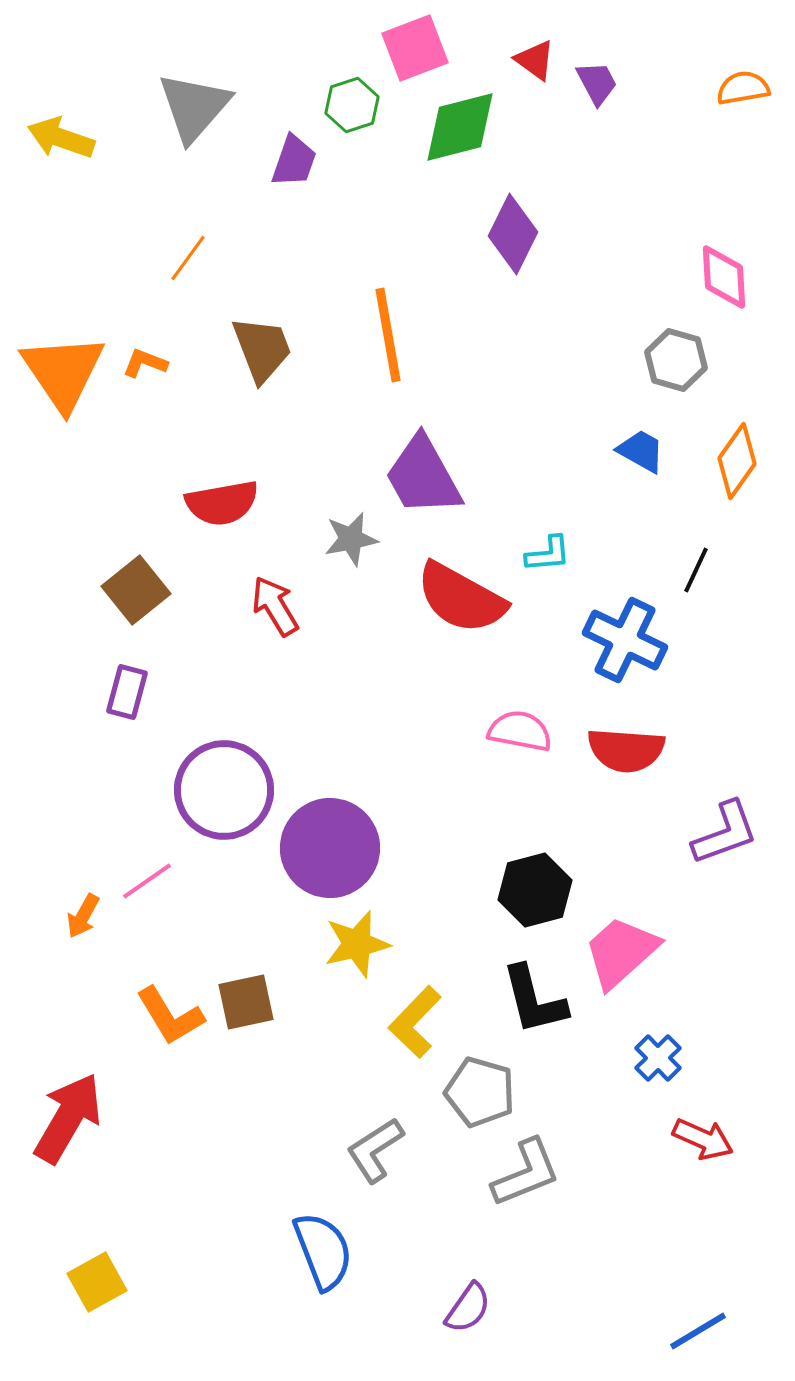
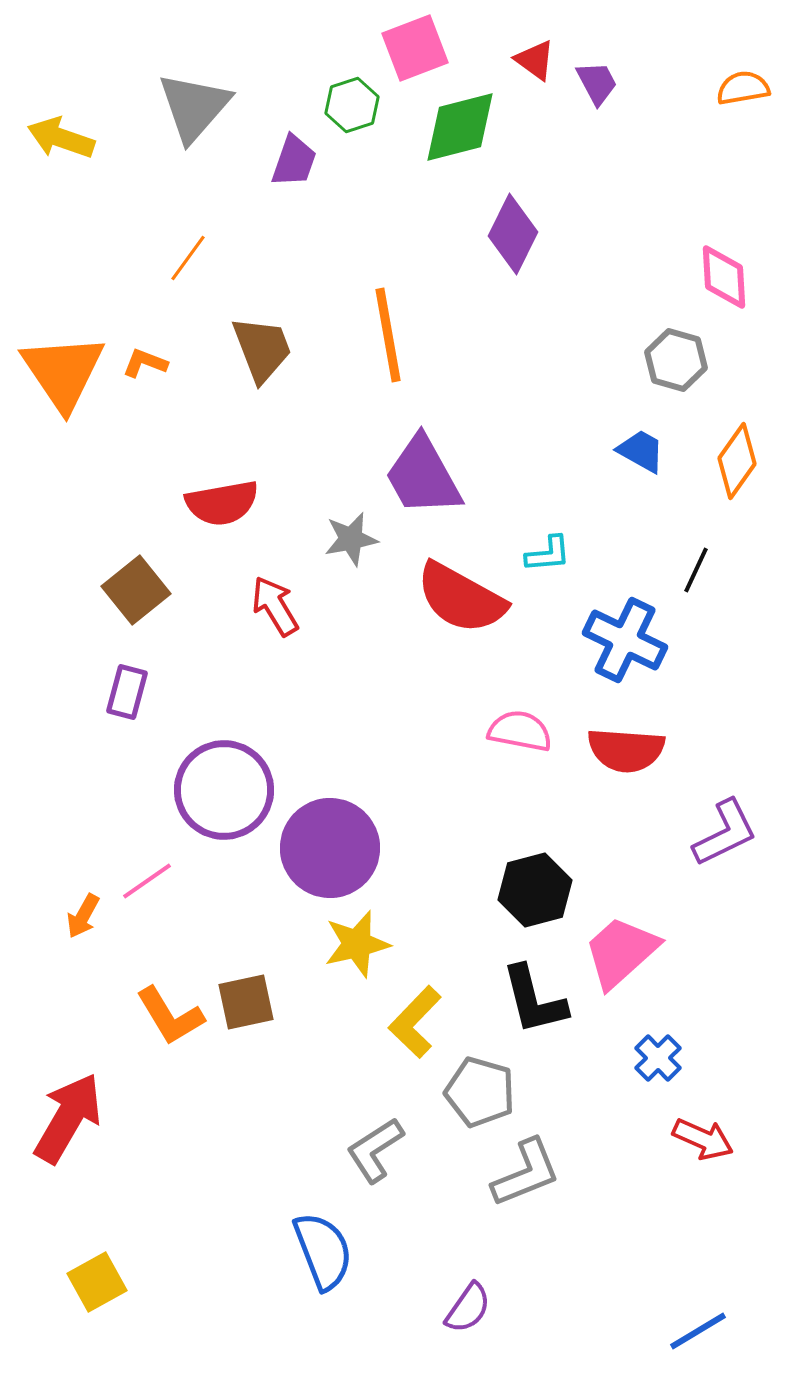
purple L-shape at (725, 833): rotated 6 degrees counterclockwise
